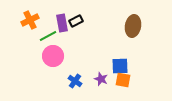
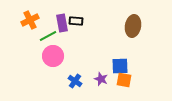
black rectangle: rotated 32 degrees clockwise
orange square: moved 1 px right
